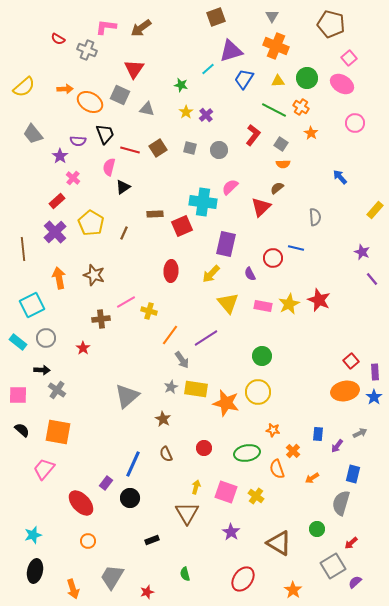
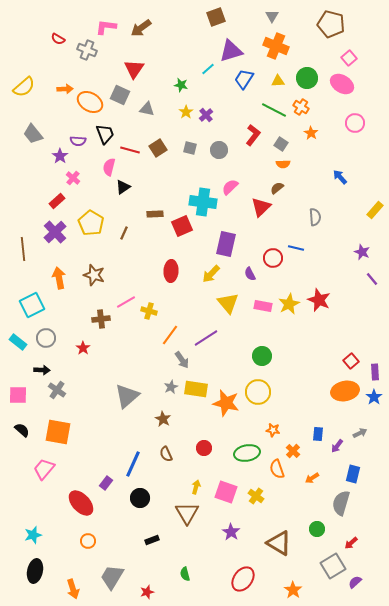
black circle at (130, 498): moved 10 px right
